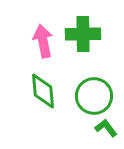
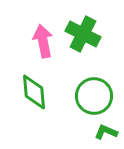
green cross: rotated 28 degrees clockwise
green diamond: moved 9 px left, 1 px down
green L-shape: moved 4 px down; rotated 30 degrees counterclockwise
